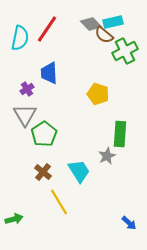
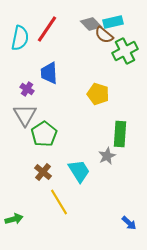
purple cross: rotated 24 degrees counterclockwise
